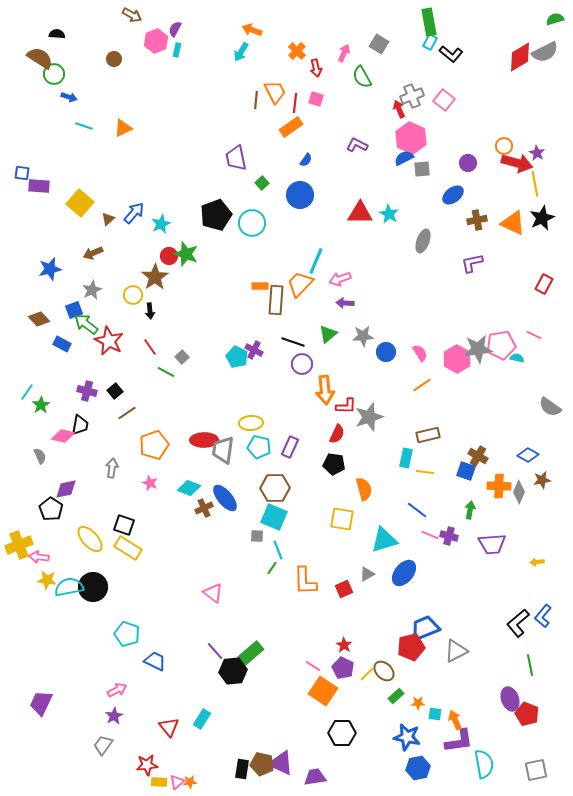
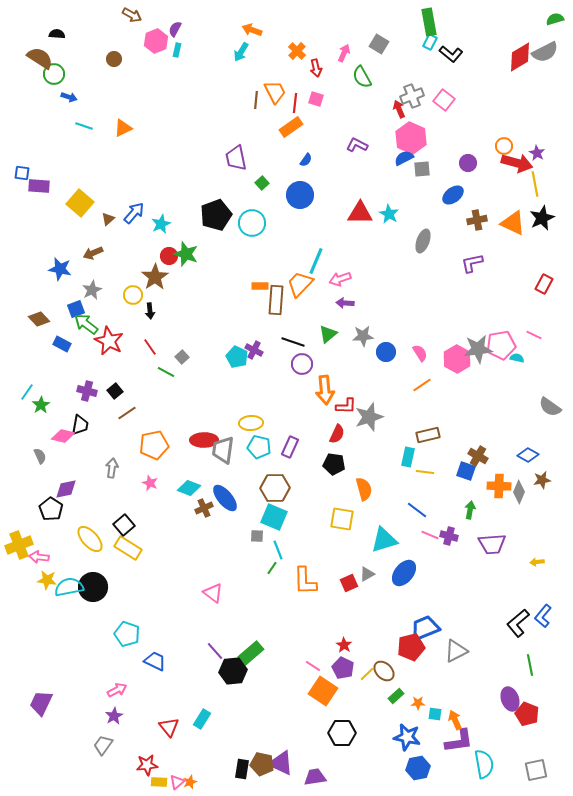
blue star at (50, 269): moved 10 px right; rotated 25 degrees clockwise
blue square at (74, 310): moved 2 px right, 1 px up
orange pentagon at (154, 445): rotated 8 degrees clockwise
cyan rectangle at (406, 458): moved 2 px right, 1 px up
black square at (124, 525): rotated 30 degrees clockwise
red square at (344, 589): moved 5 px right, 6 px up
orange star at (190, 782): rotated 16 degrees counterclockwise
